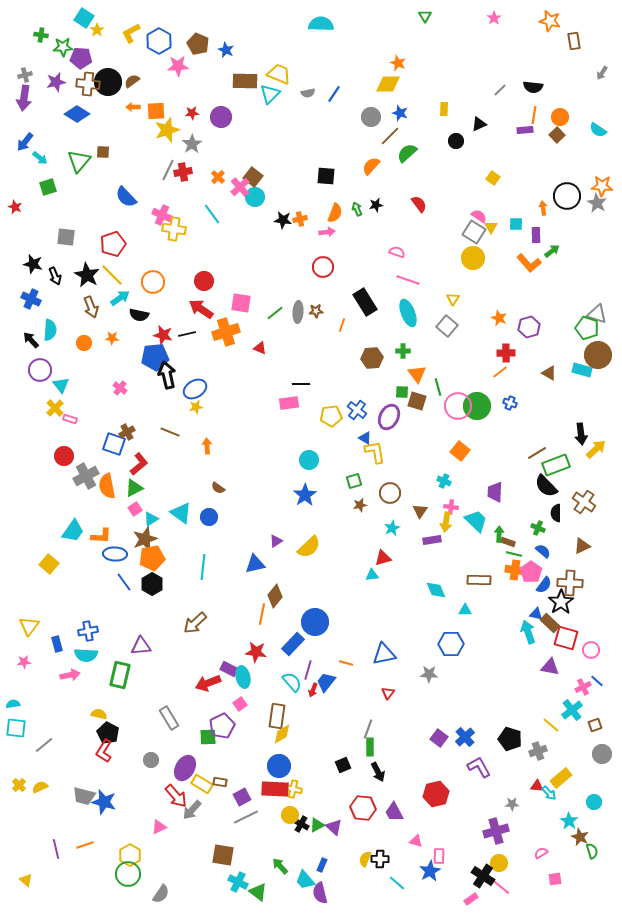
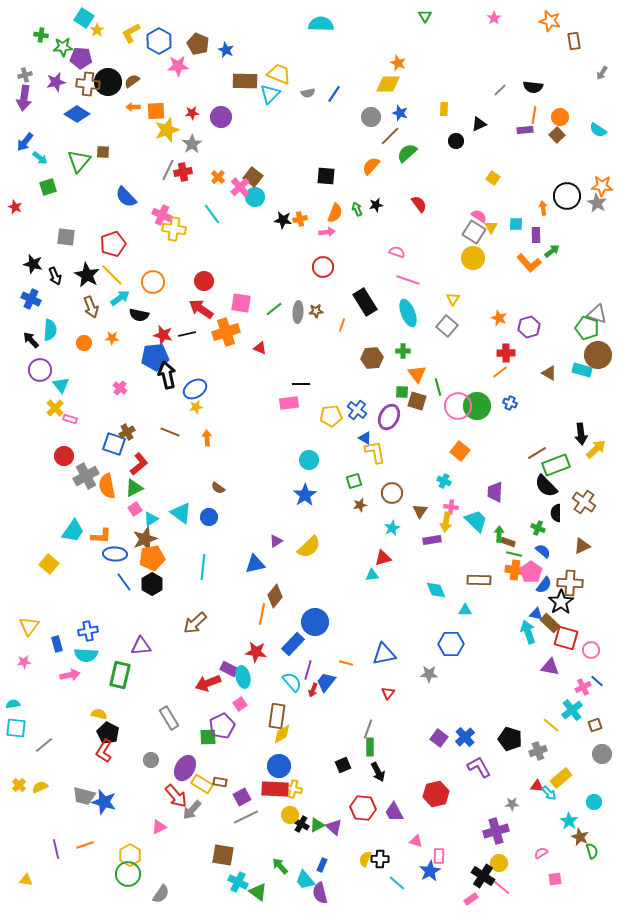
green line at (275, 313): moved 1 px left, 4 px up
orange arrow at (207, 446): moved 8 px up
brown circle at (390, 493): moved 2 px right
yellow triangle at (26, 880): rotated 32 degrees counterclockwise
